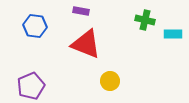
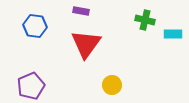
red triangle: rotated 44 degrees clockwise
yellow circle: moved 2 px right, 4 px down
